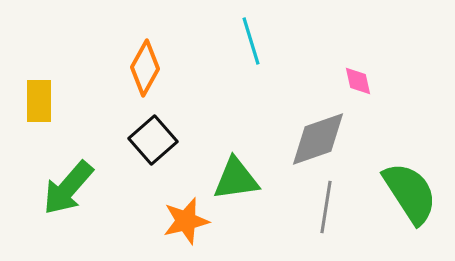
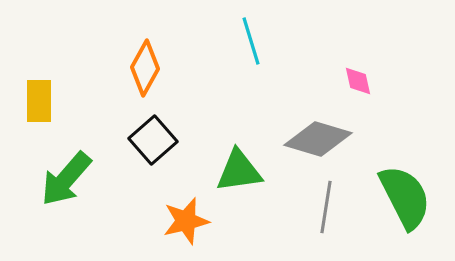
gray diamond: rotated 36 degrees clockwise
green triangle: moved 3 px right, 8 px up
green arrow: moved 2 px left, 9 px up
green semicircle: moved 5 px left, 4 px down; rotated 6 degrees clockwise
